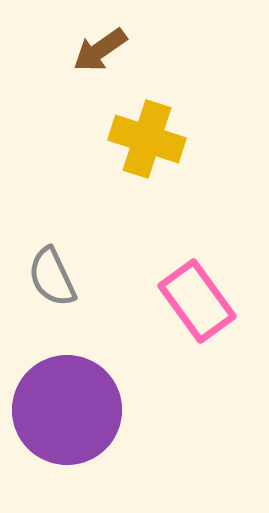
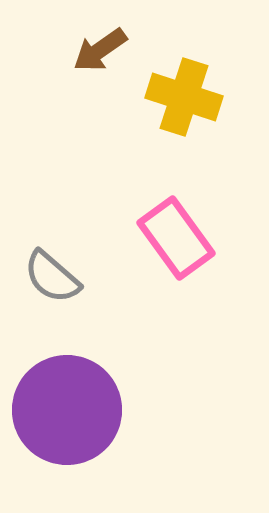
yellow cross: moved 37 px right, 42 px up
gray semicircle: rotated 24 degrees counterclockwise
pink rectangle: moved 21 px left, 63 px up
